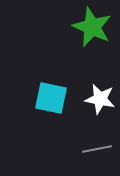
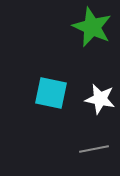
cyan square: moved 5 px up
gray line: moved 3 px left
